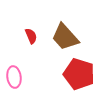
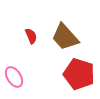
pink ellipse: rotated 25 degrees counterclockwise
